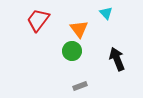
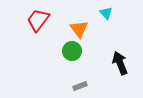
black arrow: moved 3 px right, 4 px down
